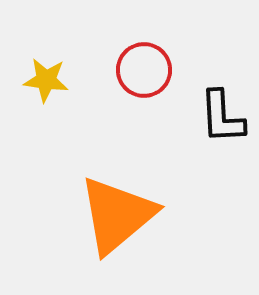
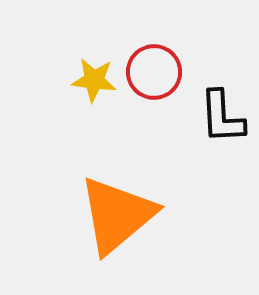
red circle: moved 10 px right, 2 px down
yellow star: moved 48 px right
